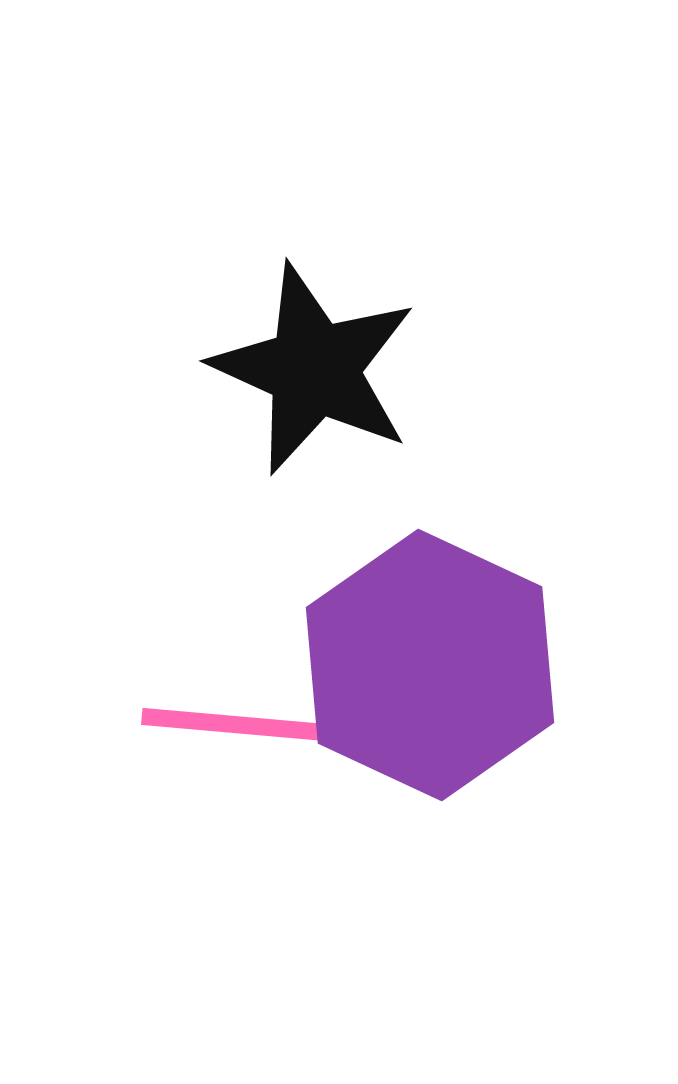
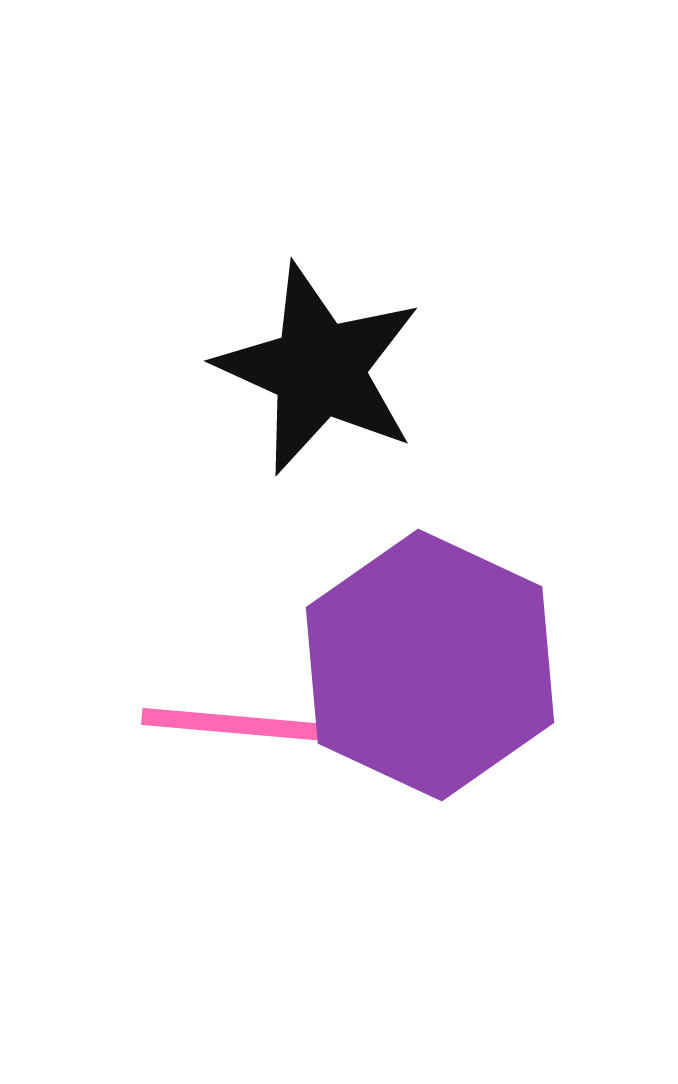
black star: moved 5 px right
